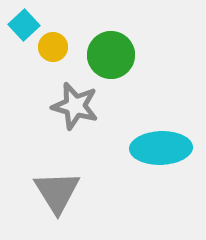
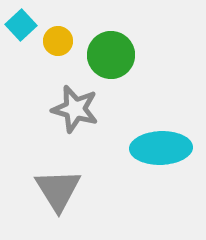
cyan square: moved 3 px left
yellow circle: moved 5 px right, 6 px up
gray star: moved 3 px down
gray triangle: moved 1 px right, 2 px up
